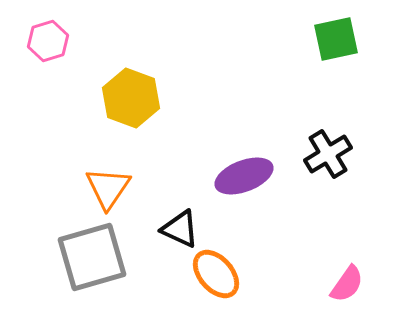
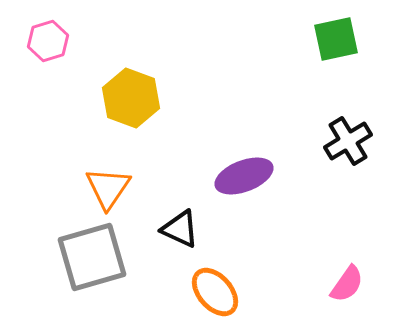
black cross: moved 20 px right, 13 px up
orange ellipse: moved 1 px left, 18 px down
